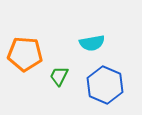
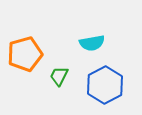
orange pentagon: rotated 20 degrees counterclockwise
blue hexagon: rotated 9 degrees clockwise
